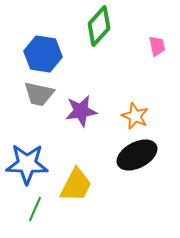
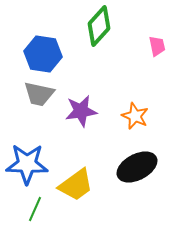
black ellipse: moved 12 px down
yellow trapezoid: rotated 27 degrees clockwise
